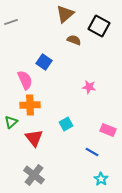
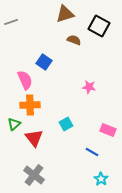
brown triangle: rotated 24 degrees clockwise
green triangle: moved 3 px right, 2 px down
